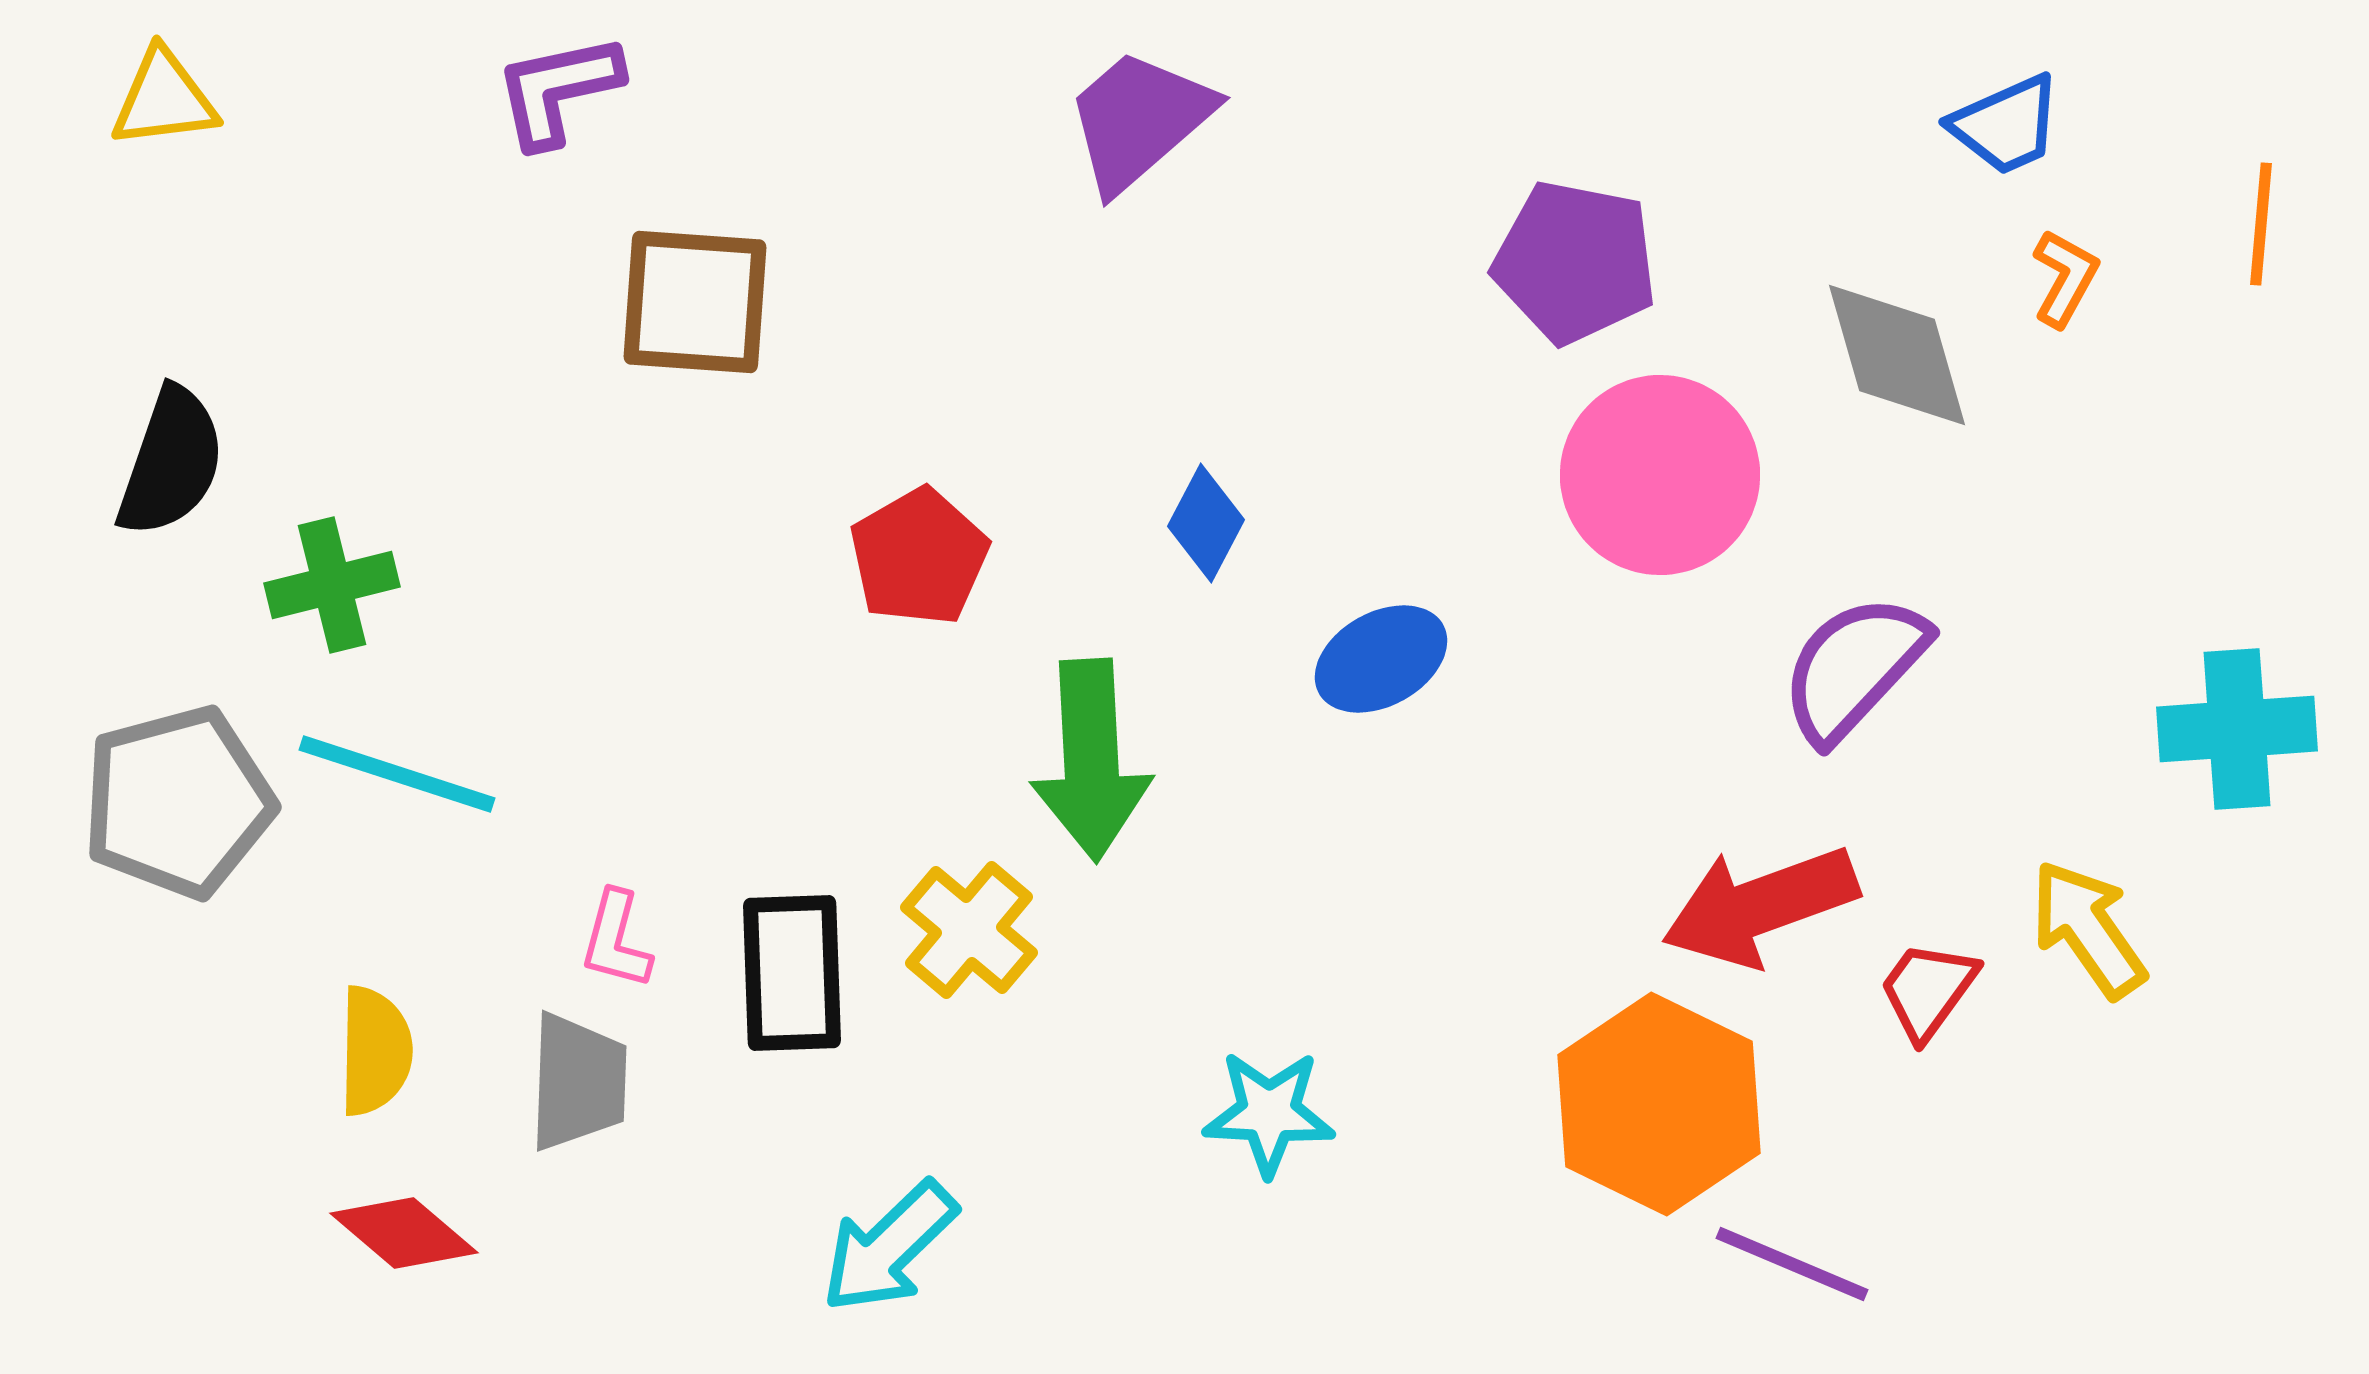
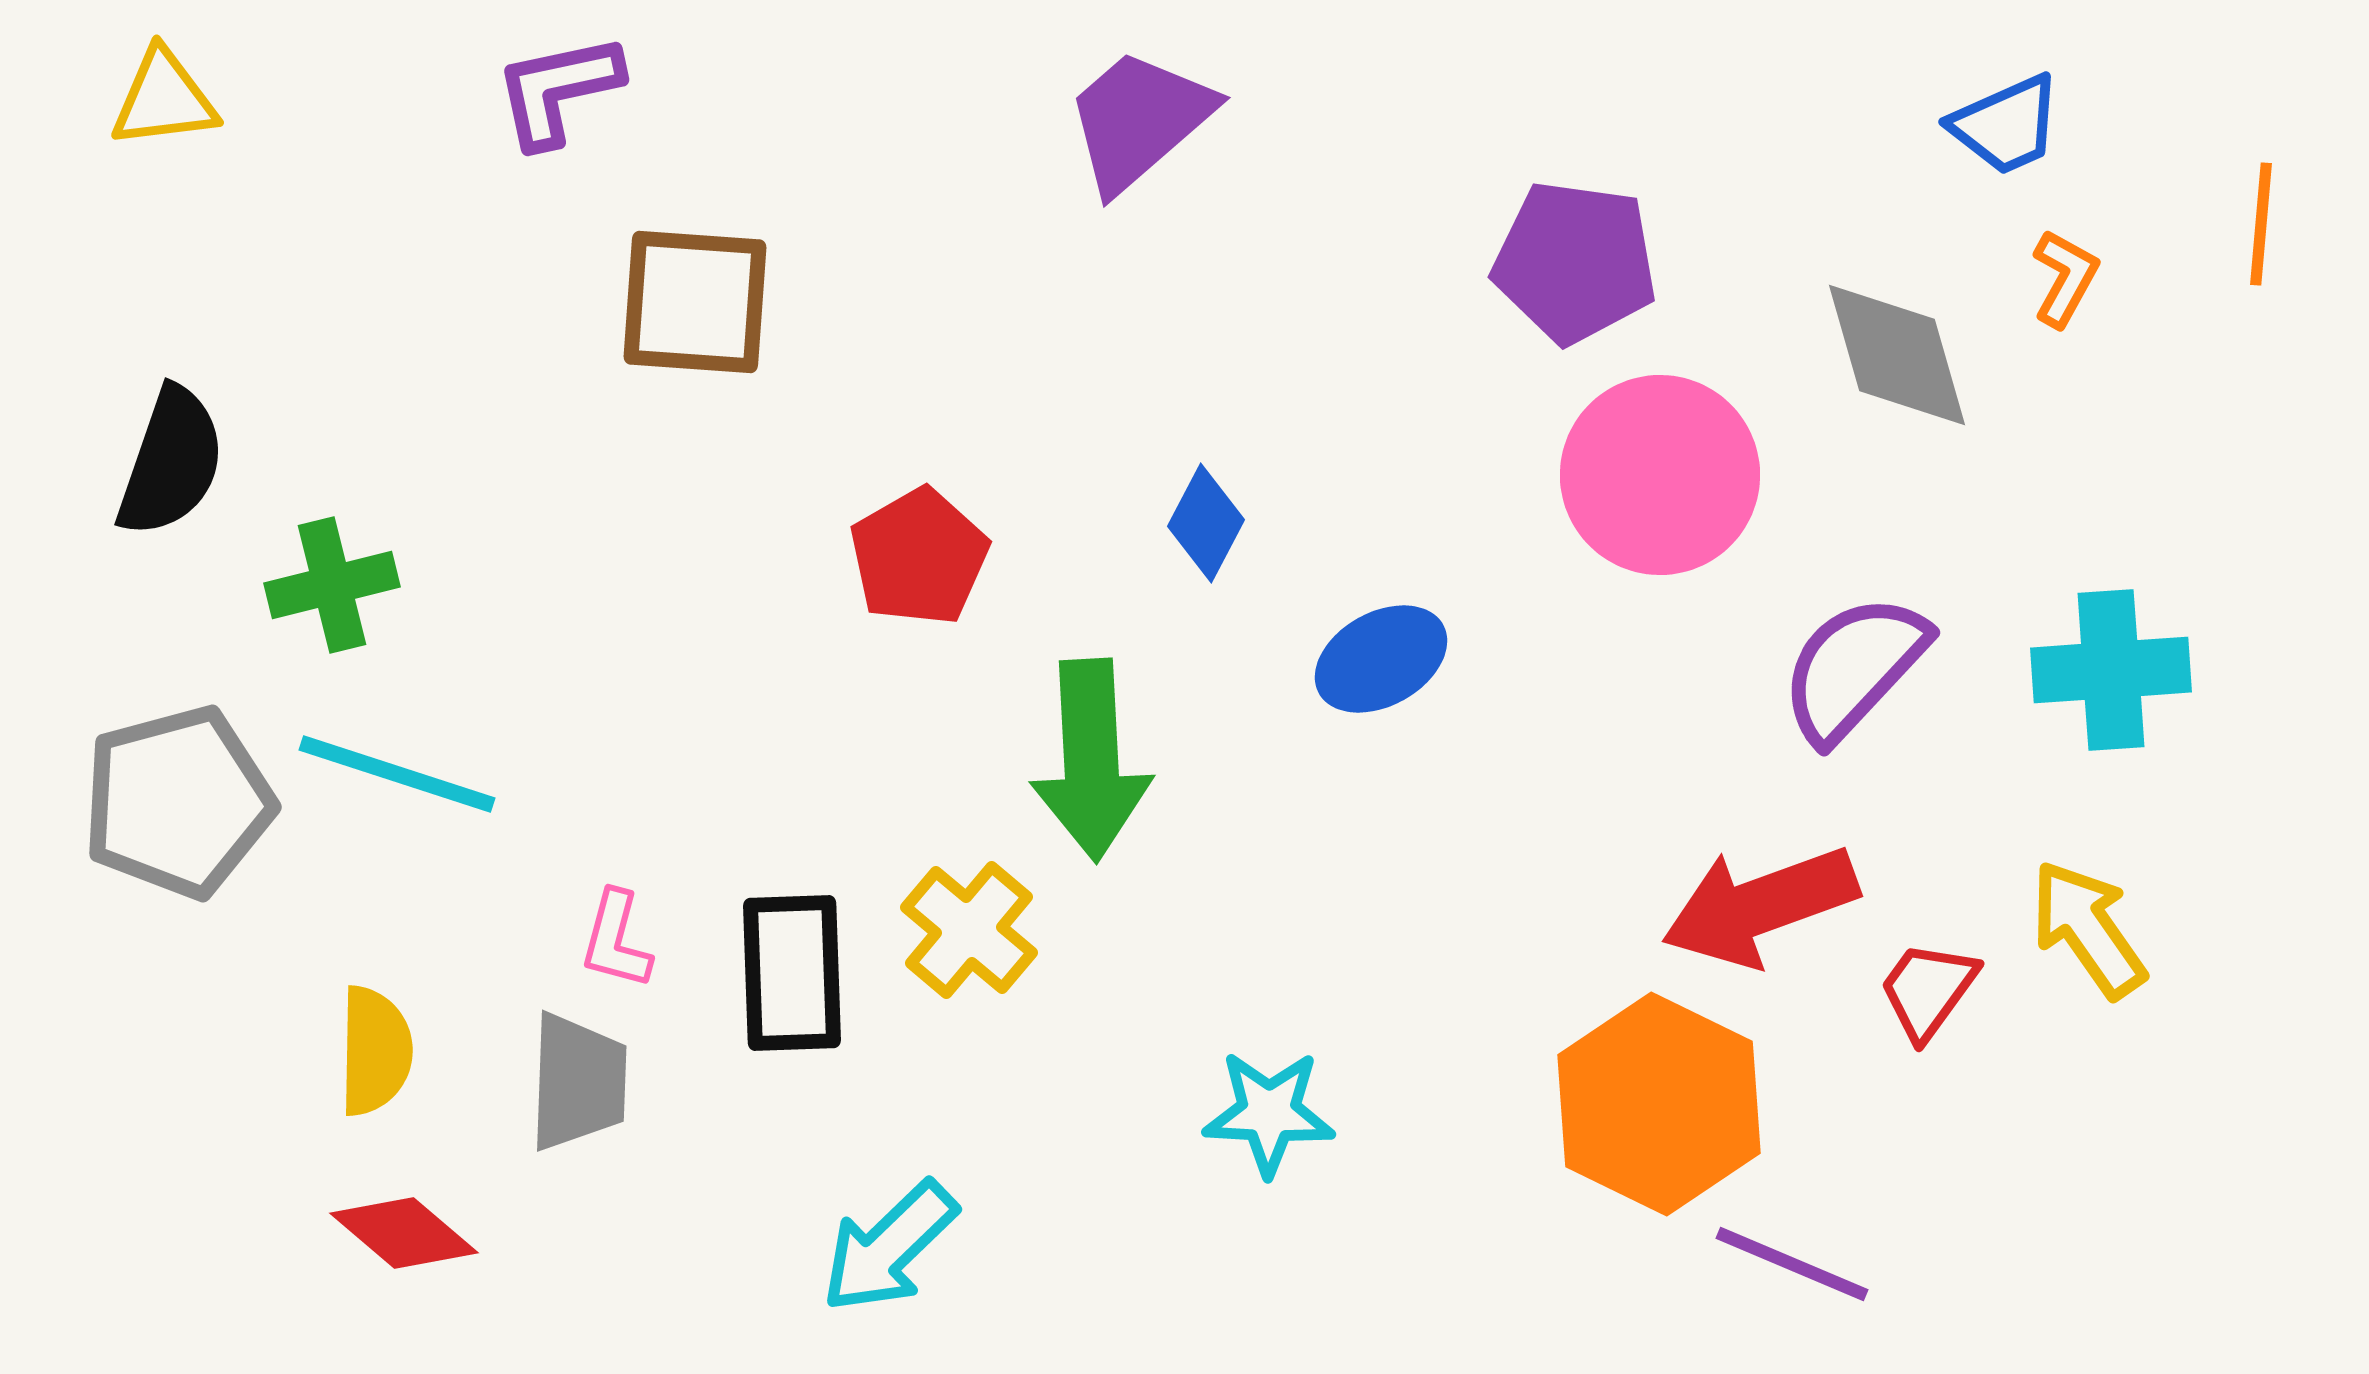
purple pentagon: rotated 3 degrees counterclockwise
cyan cross: moved 126 px left, 59 px up
